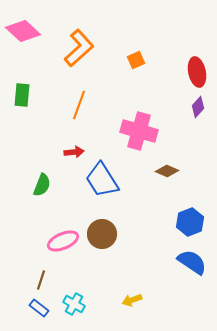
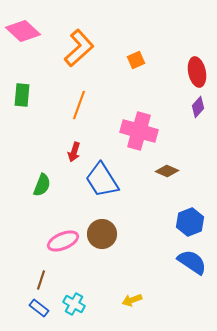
red arrow: rotated 114 degrees clockwise
